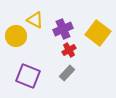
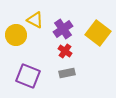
purple cross: rotated 12 degrees counterclockwise
yellow circle: moved 1 px up
red cross: moved 4 px left, 1 px down; rotated 24 degrees counterclockwise
gray rectangle: rotated 35 degrees clockwise
